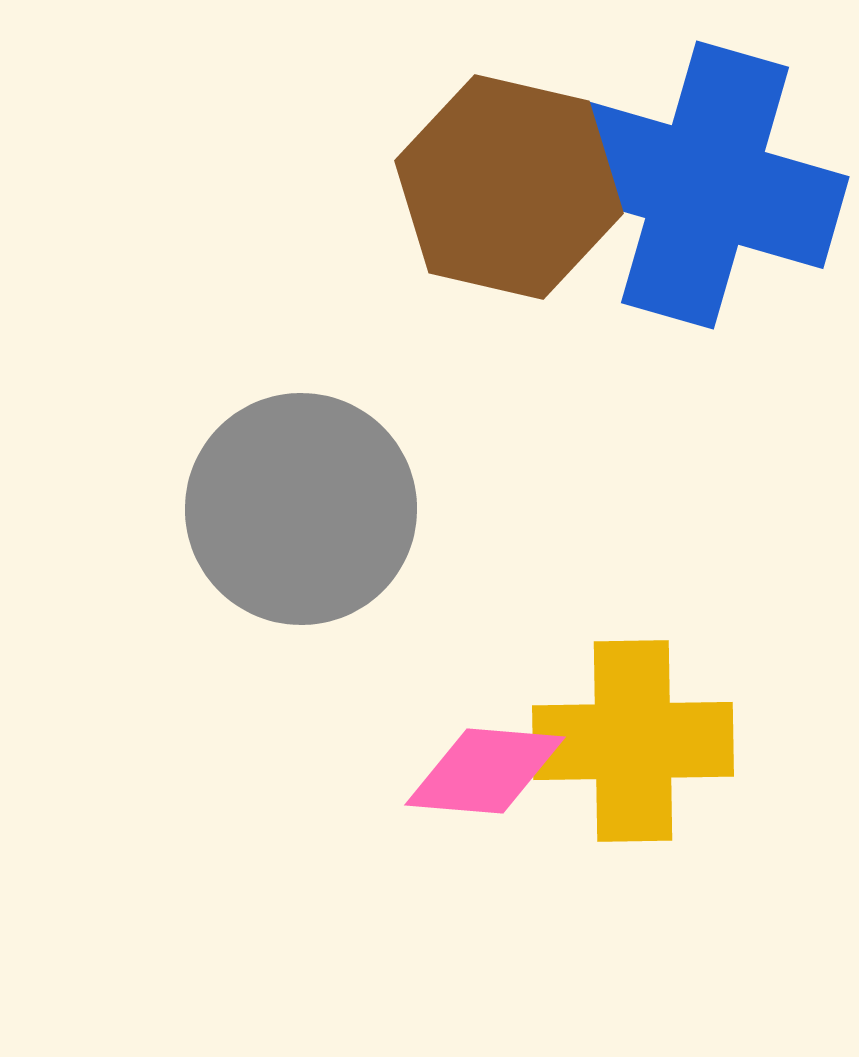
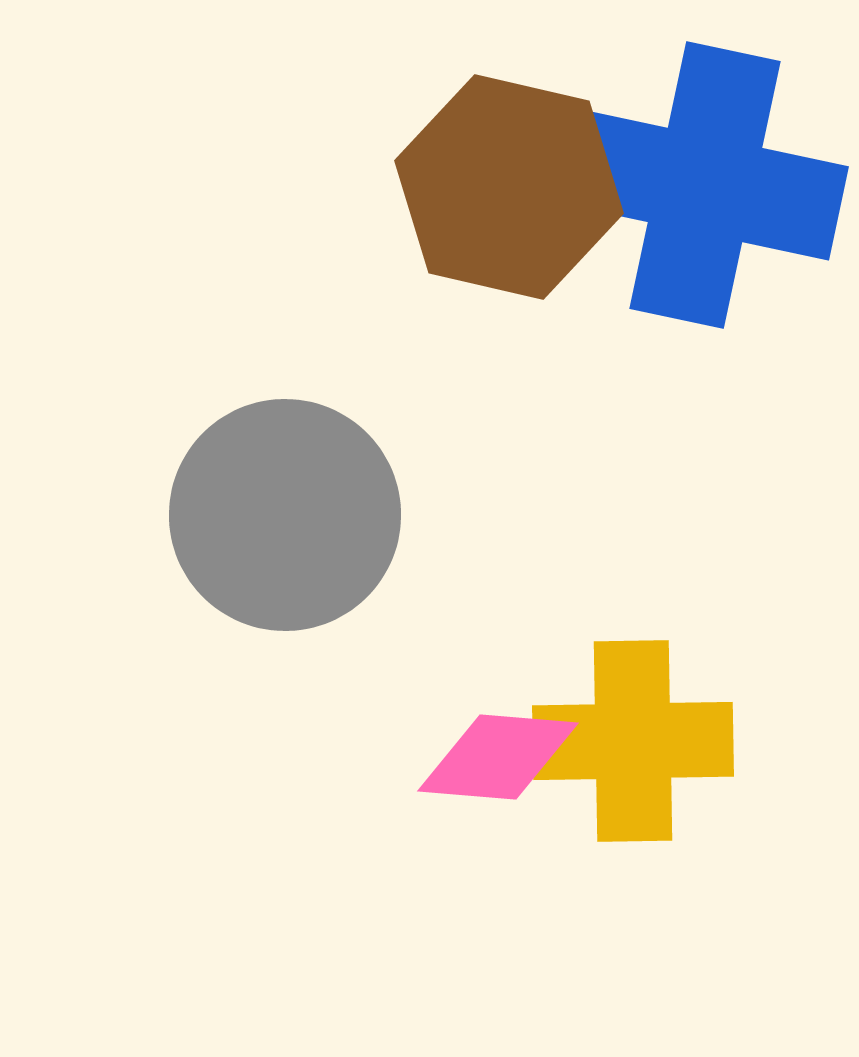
blue cross: rotated 4 degrees counterclockwise
gray circle: moved 16 px left, 6 px down
pink diamond: moved 13 px right, 14 px up
